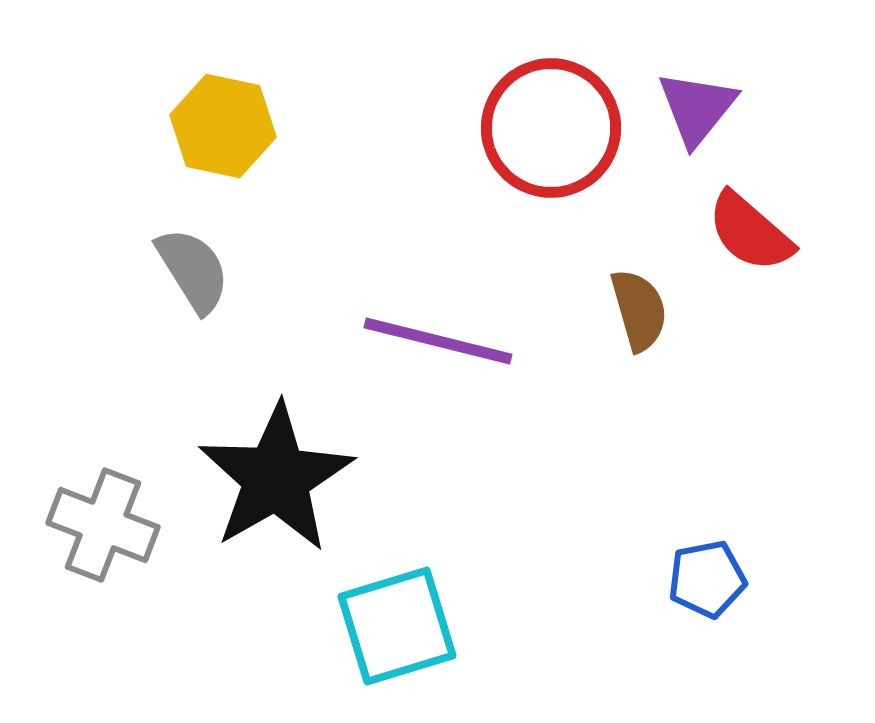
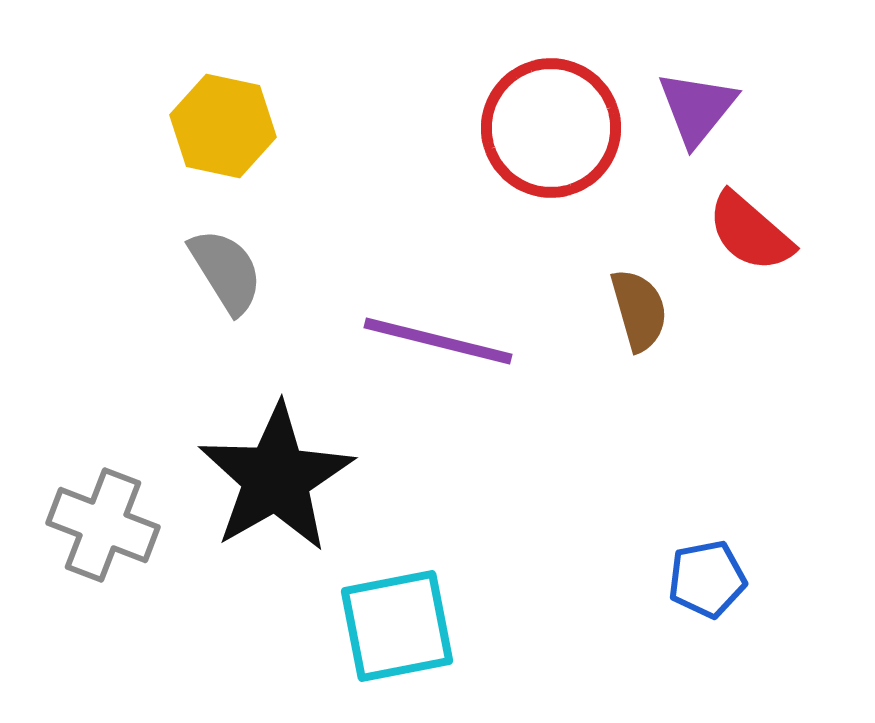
gray semicircle: moved 33 px right, 1 px down
cyan square: rotated 6 degrees clockwise
